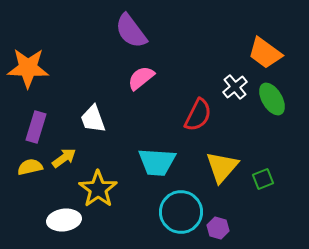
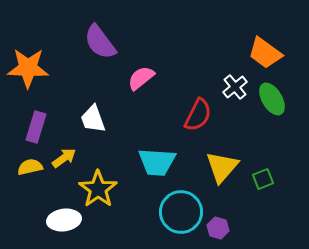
purple semicircle: moved 31 px left, 11 px down
